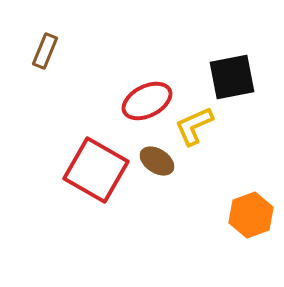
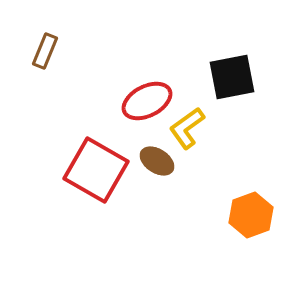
yellow L-shape: moved 7 px left, 2 px down; rotated 12 degrees counterclockwise
